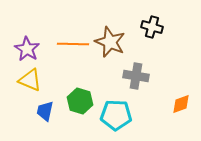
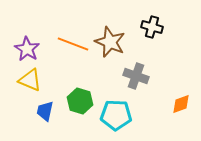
orange line: rotated 20 degrees clockwise
gray cross: rotated 10 degrees clockwise
